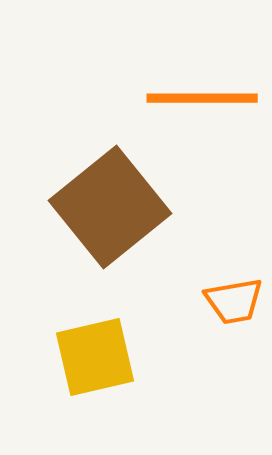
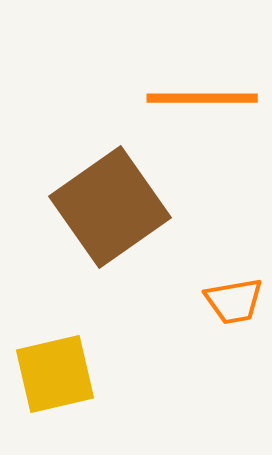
brown square: rotated 4 degrees clockwise
yellow square: moved 40 px left, 17 px down
